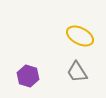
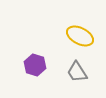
purple hexagon: moved 7 px right, 11 px up
